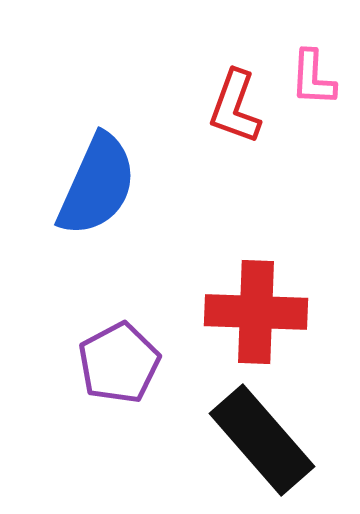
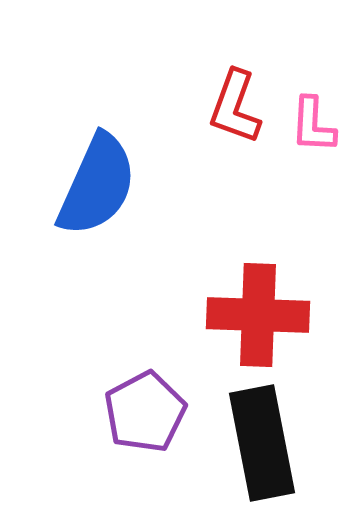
pink L-shape: moved 47 px down
red cross: moved 2 px right, 3 px down
purple pentagon: moved 26 px right, 49 px down
black rectangle: moved 3 px down; rotated 30 degrees clockwise
